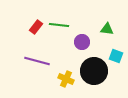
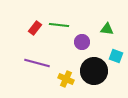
red rectangle: moved 1 px left, 1 px down
purple line: moved 2 px down
